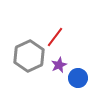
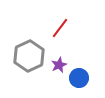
red line: moved 5 px right, 9 px up
blue circle: moved 1 px right
